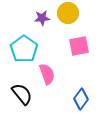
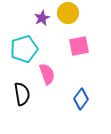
purple star: rotated 21 degrees counterclockwise
cyan pentagon: rotated 20 degrees clockwise
black semicircle: rotated 30 degrees clockwise
